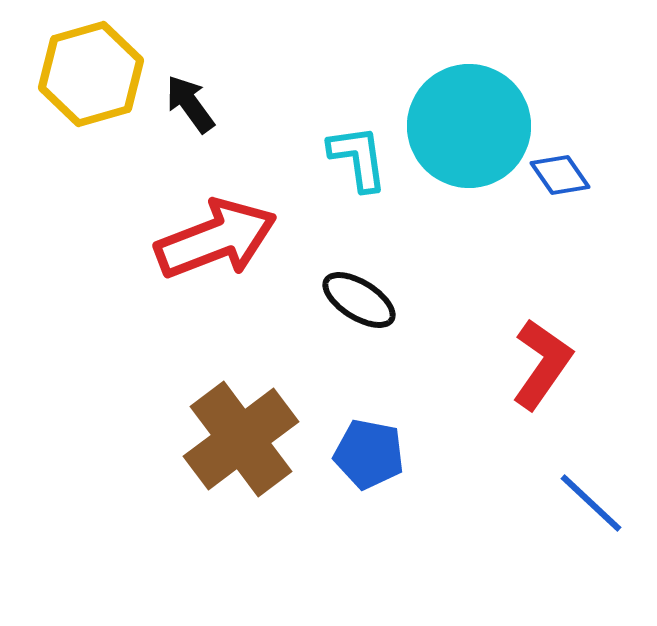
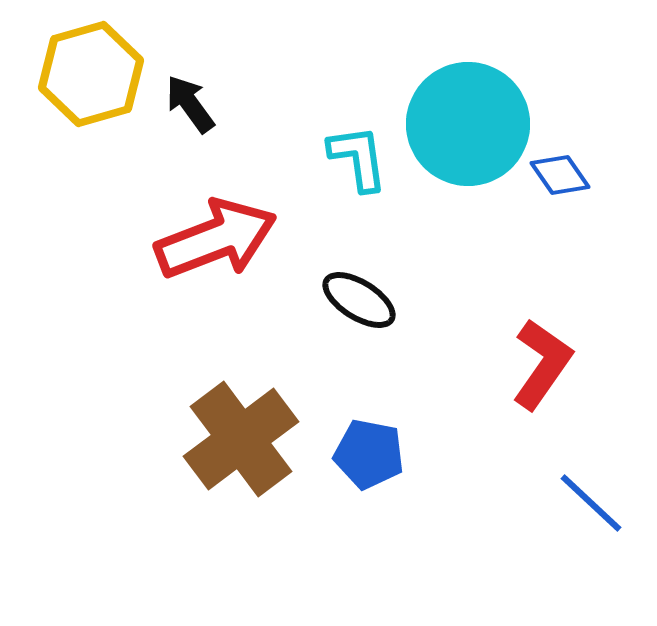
cyan circle: moved 1 px left, 2 px up
